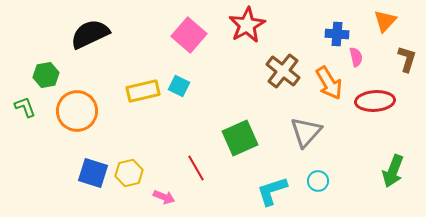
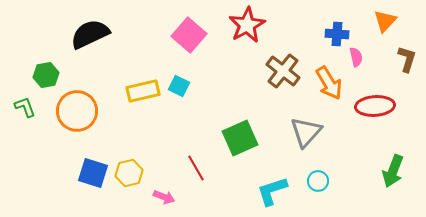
red ellipse: moved 5 px down
